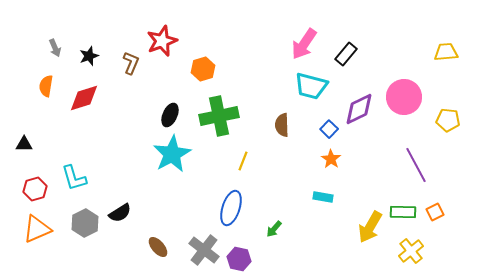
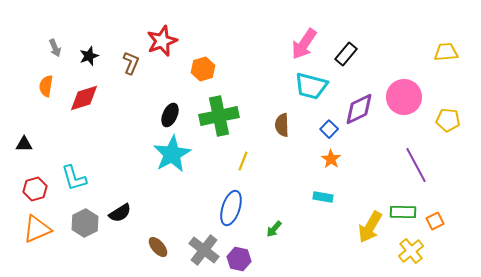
orange square: moved 9 px down
